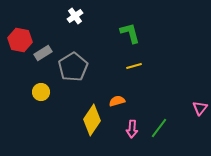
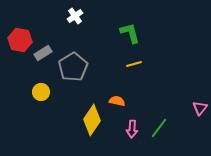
yellow line: moved 2 px up
orange semicircle: rotated 28 degrees clockwise
